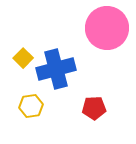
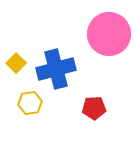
pink circle: moved 2 px right, 6 px down
yellow square: moved 7 px left, 5 px down
yellow hexagon: moved 1 px left, 3 px up
